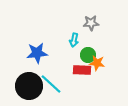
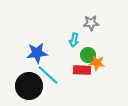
cyan line: moved 3 px left, 9 px up
